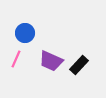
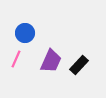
purple trapezoid: rotated 90 degrees counterclockwise
